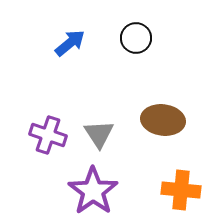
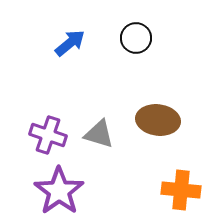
brown ellipse: moved 5 px left
gray triangle: rotated 40 degrees counterclockwise
purple star: moved 34 px left
